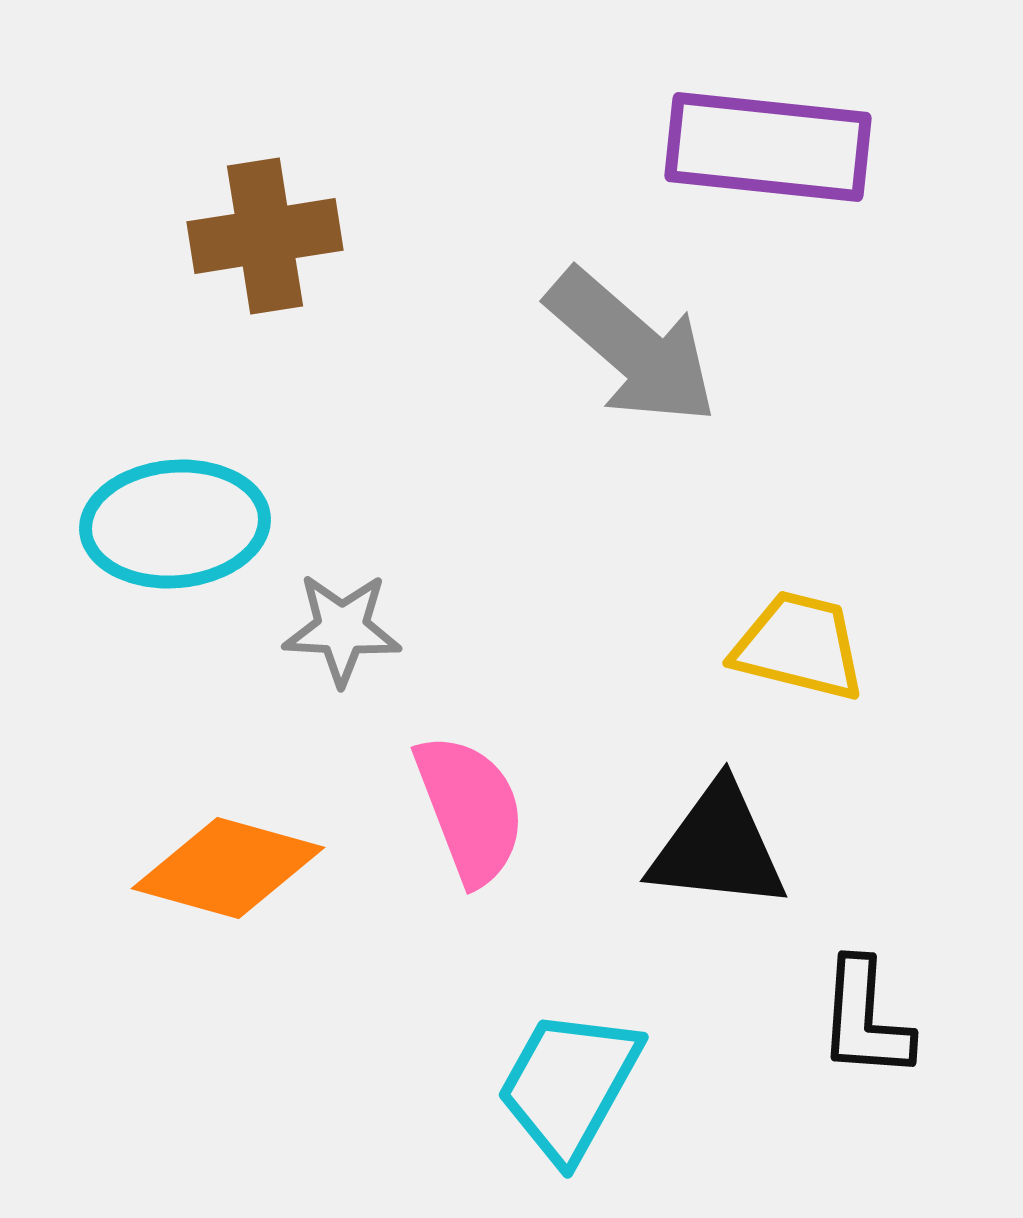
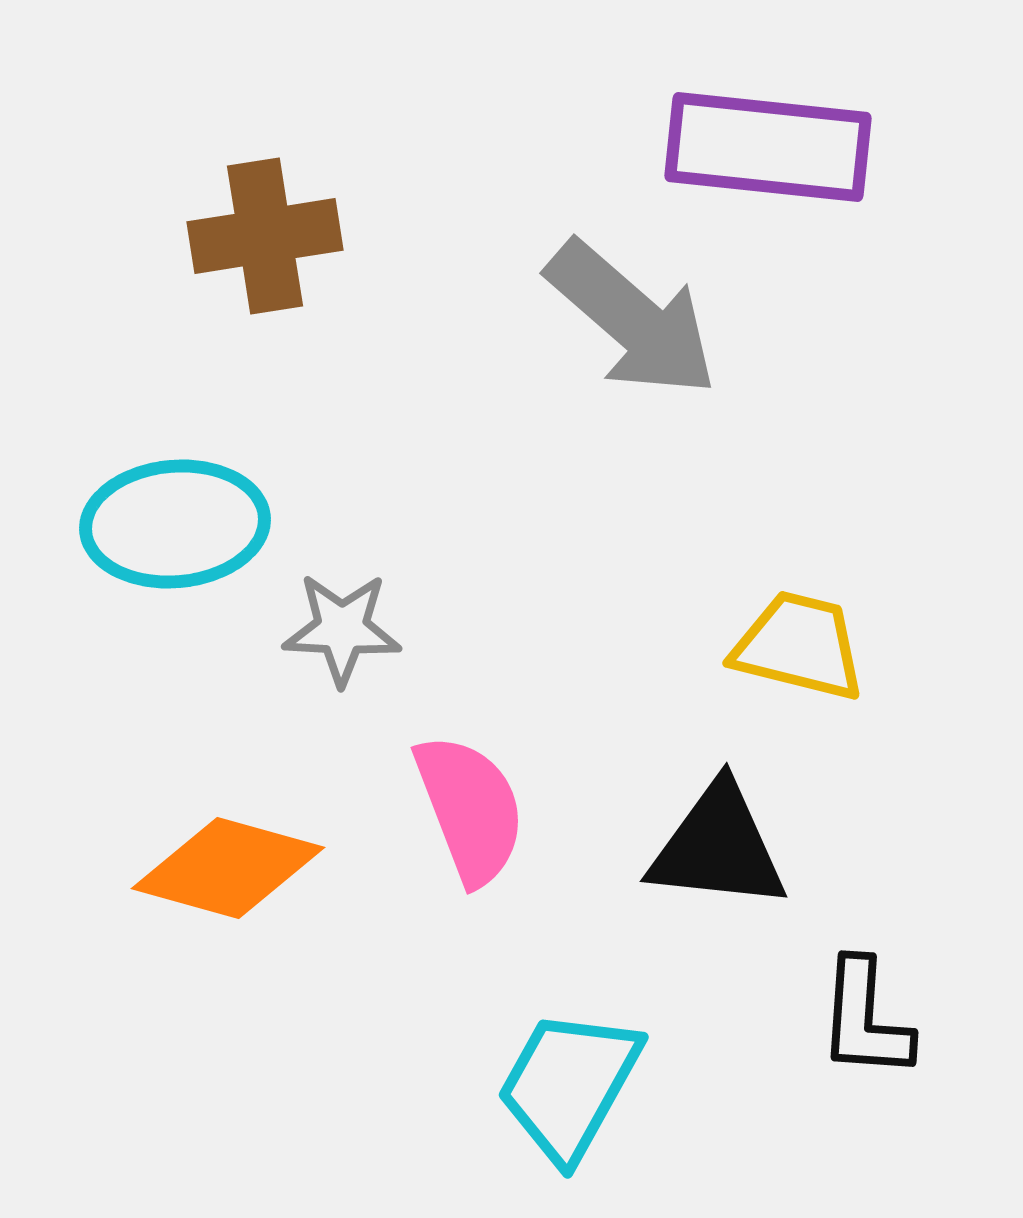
gray arrow: moved 28 px up
